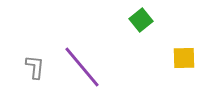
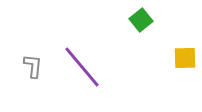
yellow square: moved 1 px right
gray L-shape: moved 2 px left, 1 px up
